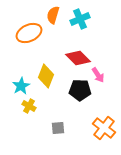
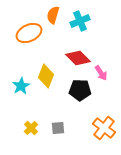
cyan cross: moved 2 px down
pink arrow: moved 3 px right, 2 px up
yellow cross: moved 2 px right, 22 px down; rotated 16 degrees clockwise
